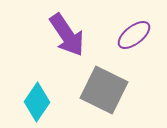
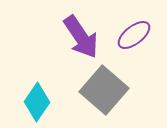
purple arrow: moved 14 px right, 2 px down
gray square: rotated 15 degrees clockwise
